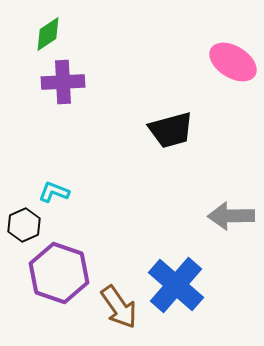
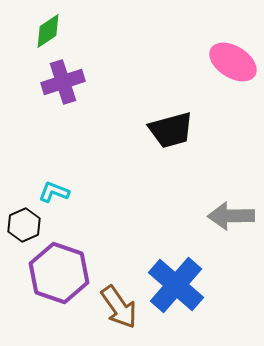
green diamond: moved 3 px up
purple cross: rotated 15 degrees counterclockwise
